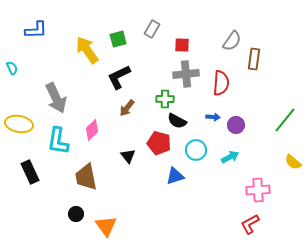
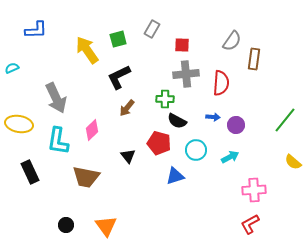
cyan semicircle: rotated 88 degrees counterclockwise
brown trapezoid: rotated 68 degrees counterclockwise
pink cross: moved 4 px left
black circle: moved 10 px left, 11 px down
